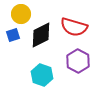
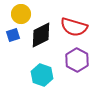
purple hexagon: moved 1 px left, 1 px up
